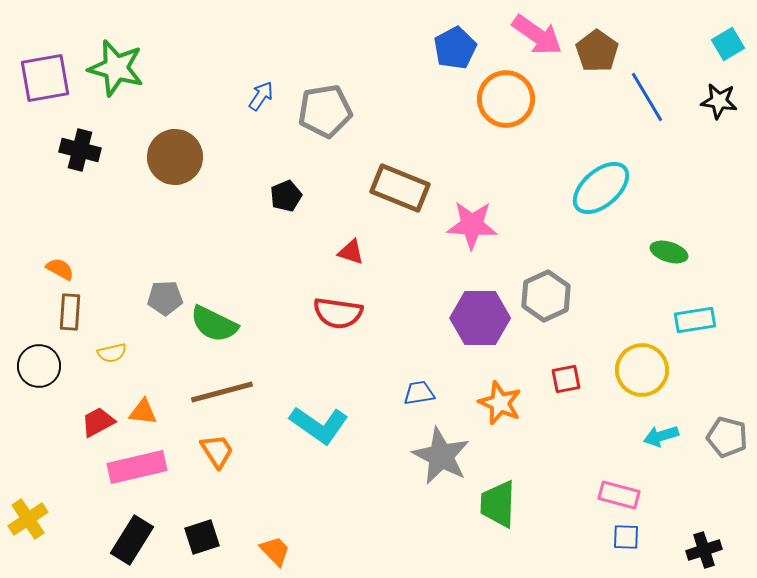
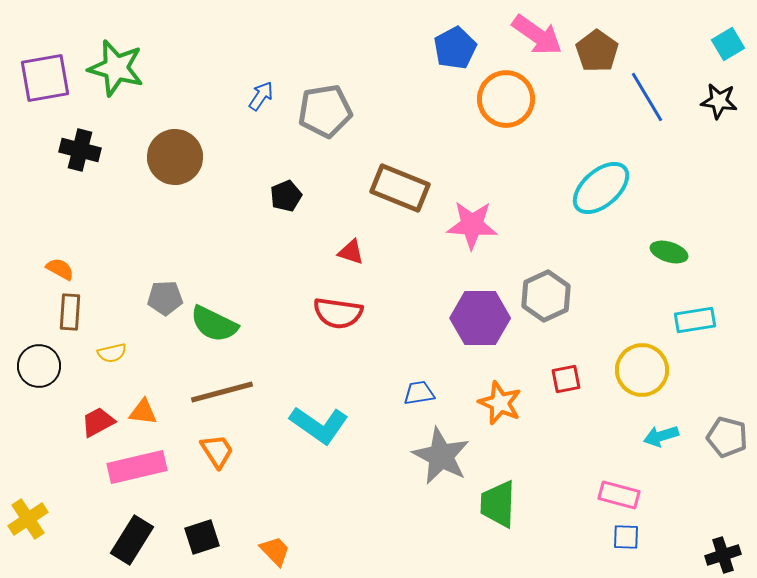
black cross at (704, 550): moved 19 px right, 5 px down
